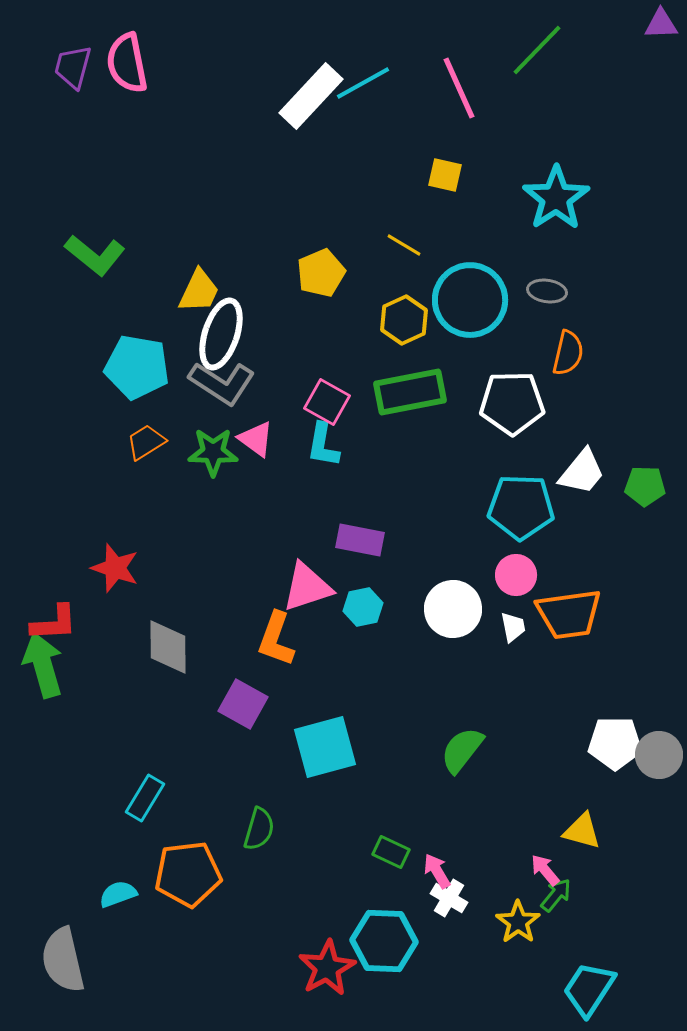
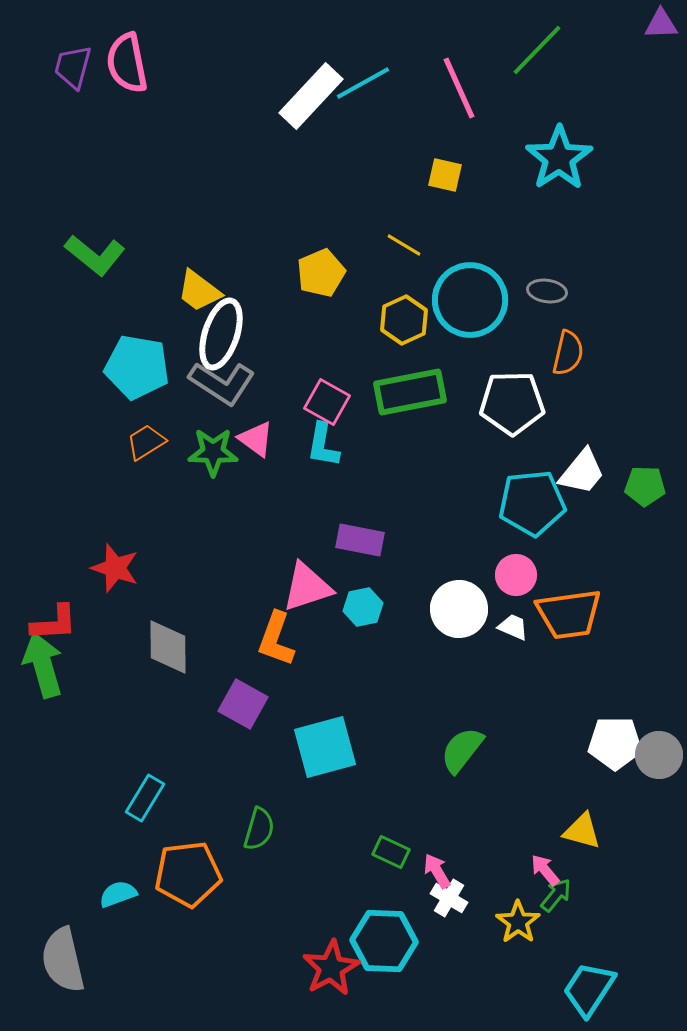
cyan star at (556, 198): moved 3 px right, 40 px up
yellow trapezoid at (199, 291): rotated 102 degrees clockwise
cyan pentagon at (521, 507): moved 11 px right, 4 px up; rotated 8 degrees counterclockwise
white circle at (453, 609): moved 6 px right
white trapezoid at (513, 627): rotated 56 degrees counterclockwise
red star at (327, 968): moved 4 px right
